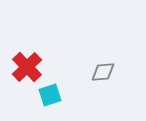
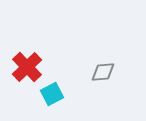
cyan square: moved 2 px right, 1 px up; rotated 10 degrees counterclockwise
